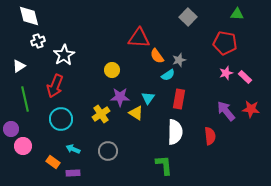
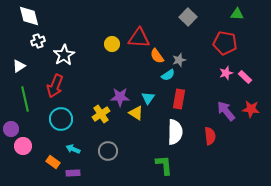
yellow circle: moved 26 px up
